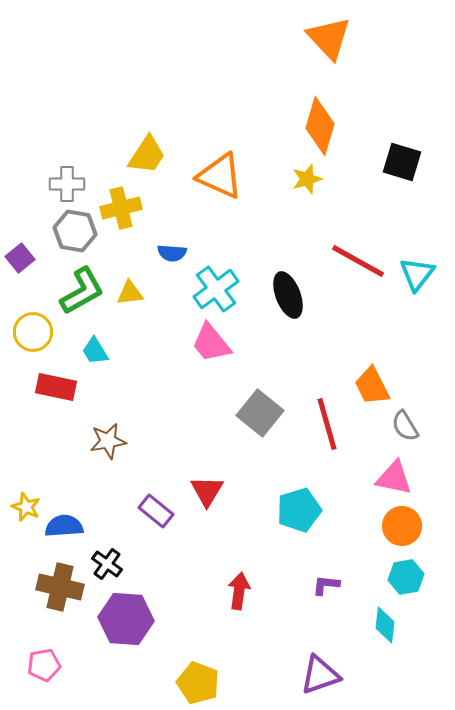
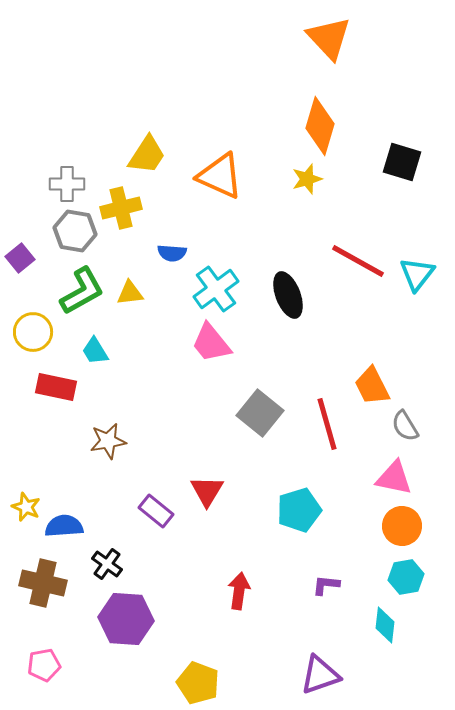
brown cross at (60, 587): moved 17 px left, 4 px up
